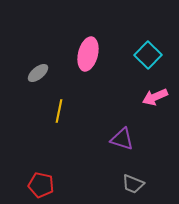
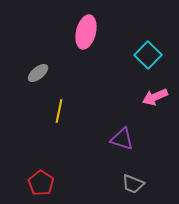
pink ellipse: moved 2 px left, 22 px up
red pentagon: moved 2 px up; rotated 20 degrees clockwise
